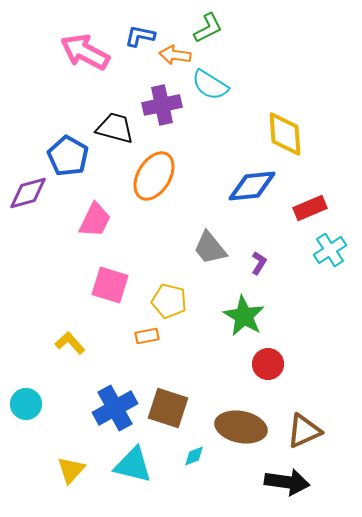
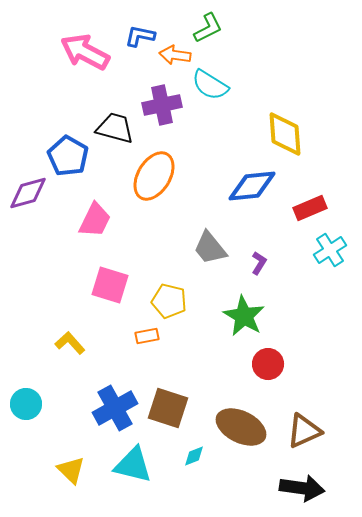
brown ellipse: rotated 15 degrees clockwise
yellow triangle: rotated 28 degrees counterclockwise
black arrow: moved 15 px right, 6 px down
